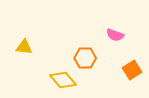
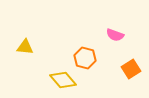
yellow triangle: moved 1 px right
orange hexagon: rotated 15 degrees clockwise
orange square: moved 1 px left, 1 px up
